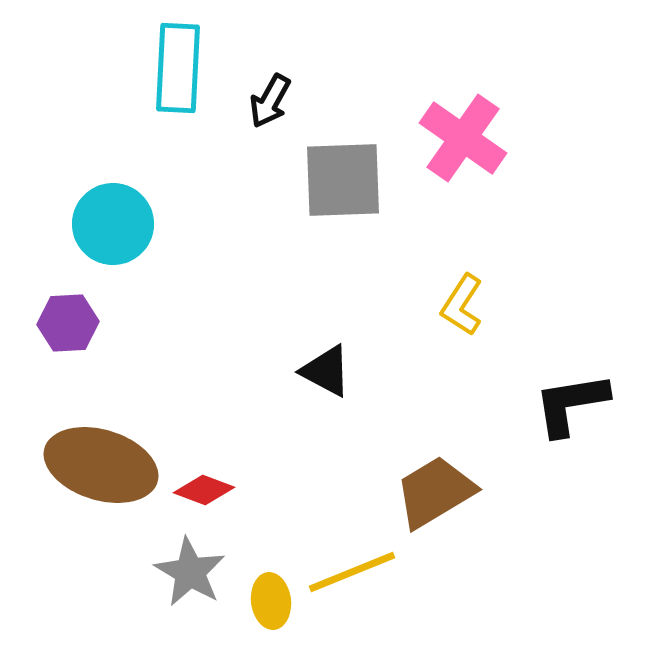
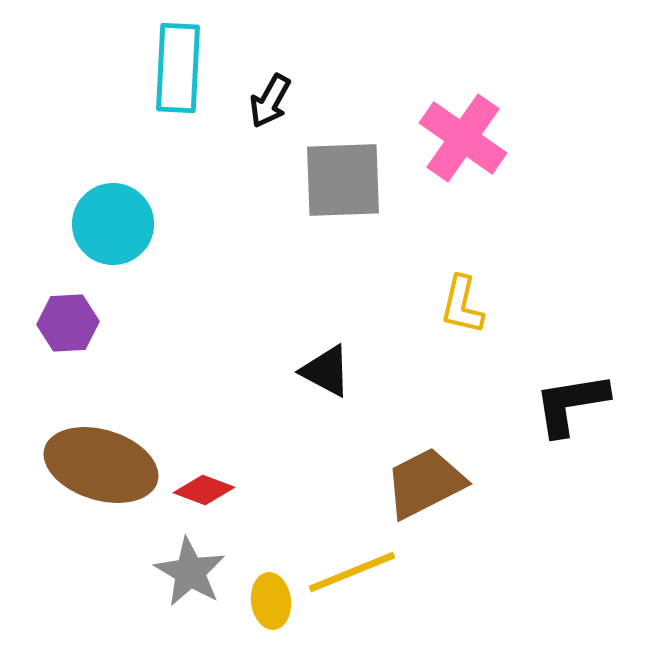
yellow L-shape: rotated 20 degrees counterclockwise
brown trapezoid: moved 10 px left, 9 px up; rotated 4 degrees clockwise
